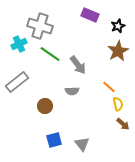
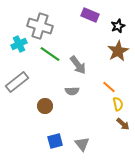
blue square: moved 1 px right, 1 px down
